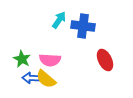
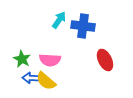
yellow semicircle: moved 2 px down
